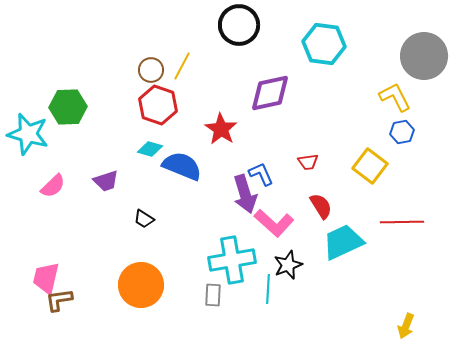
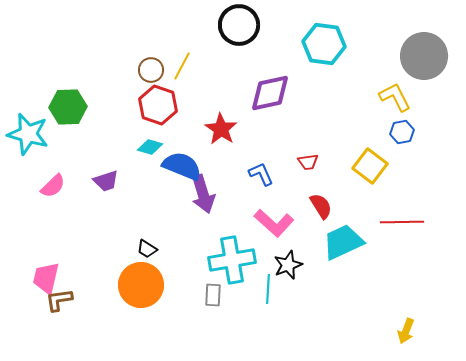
cyan diamond: moved 2 px up
purple arrow: moved 42 px left
black trapezoid: moved 3 px right, 30 px down
yellow arrow: moved 5 px down
